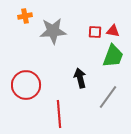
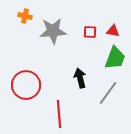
orange cross: rotated 24 degrees clockwise
red square: moved 5 px left
green trapezoid: moved 2 px right, 2 px down
gray line: moved 4 px up
